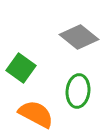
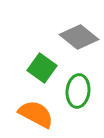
green square: moved 21 px right
